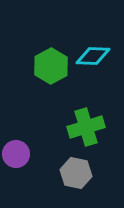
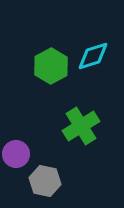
cyan diamond: rotated 20 degrees counterclockwise
green cross: moved 5 px left, 1 px up; rotated 15 degrees counterclockwise
gray hexagon: moved 31 px left, 8 px down
